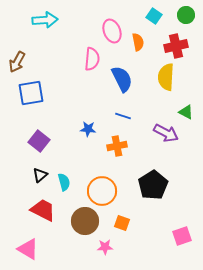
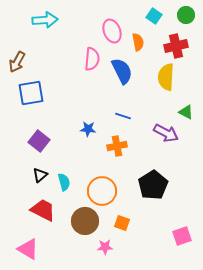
blue semicircle: moved 8 px up
